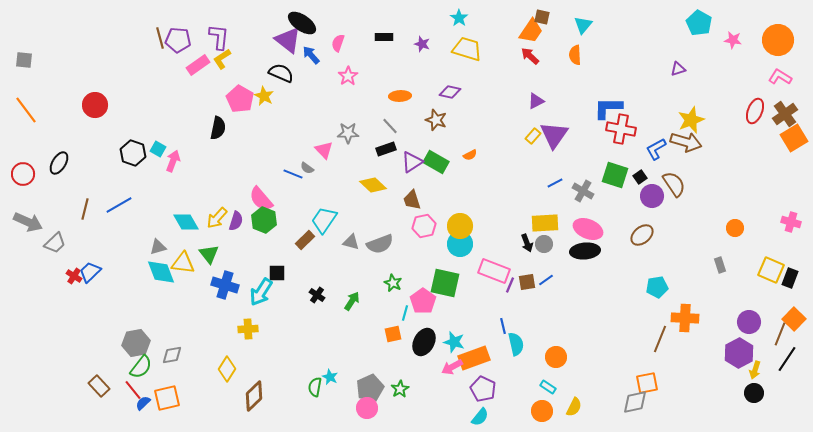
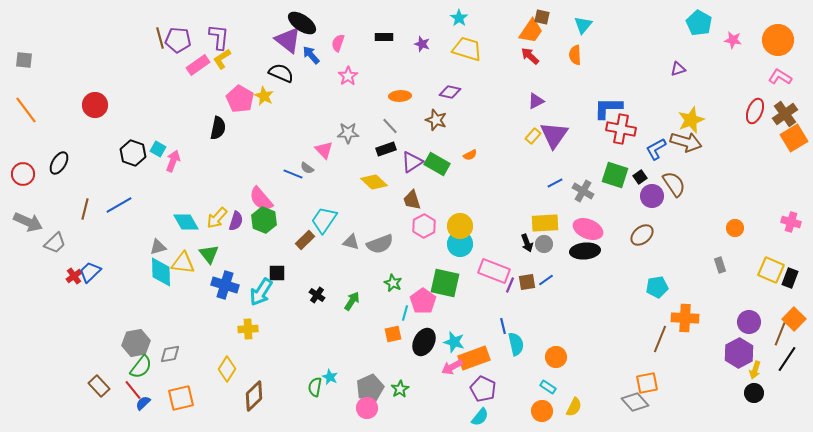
green rectangle at (436, 162): moved 1 px right, 2 px down
yellow diamond at (373, 185): moved 1 px right, 3 px up
pink hexagon at (424, 226): rotated 15 degrees counterclockwise
cyan diamond at (161, 272): rotated 20 degrees clockwise
red cross at (74, 276): rotated 21 degrees clockwise
gray diamond at (172, 355): moved 2 px left, 1 px up
orange square at (167, 398): moved 14 px right
gray diamond at (635, 402): rotated 60 degrees clockwise
